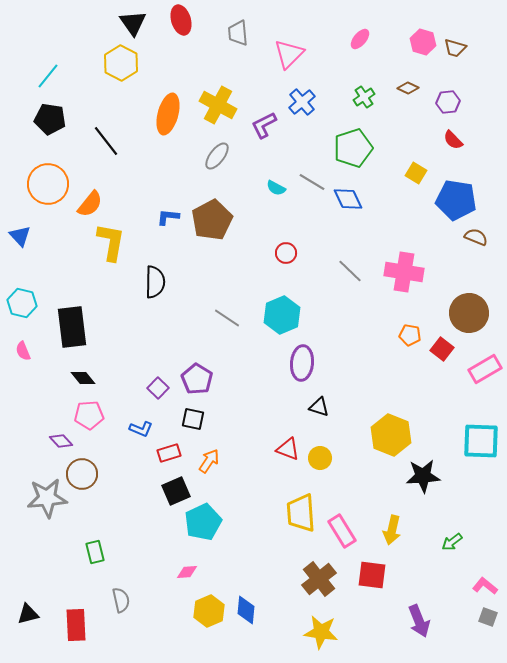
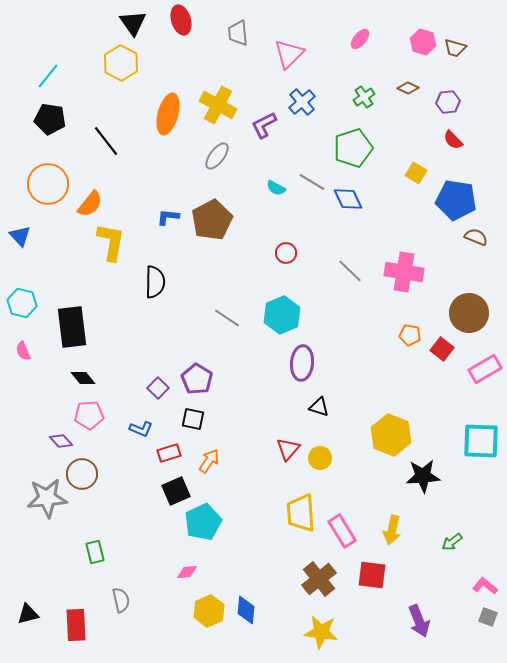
red triangle at (288, 449): rotated 50 degrees clockwise
